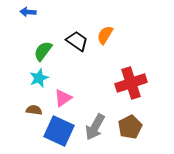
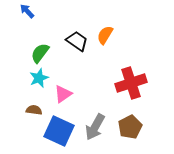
blue arrow: moved 1 px left, 1 px up; rotated 42 degrees clockwise
green semicircle: moved 3 px left, 2 px down
pink triangle: moved 4 px up
